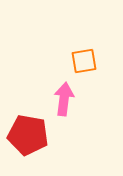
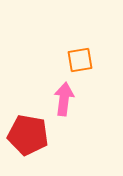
orange square: moved 4 px left, 1 px up
